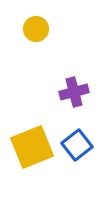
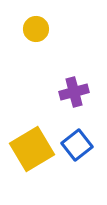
yellow square: moved 2 px down; rotated 9 degrees counterclockwise
